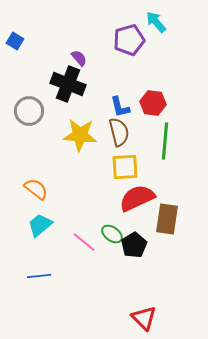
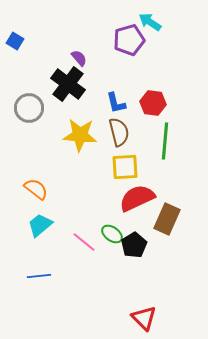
cyan arrow: moved 6 px left; rotated 15 degrees counterclockwise
black cross: rotated 16 degrees clockwise
blue L-shape: moved 4 px left, 4 px up
gray circle: moved 3 px up
brown rectangle: rotated 16 degrees clockwise
